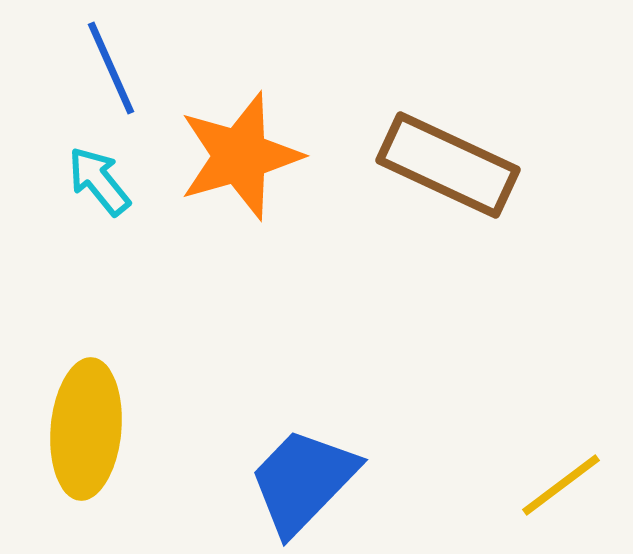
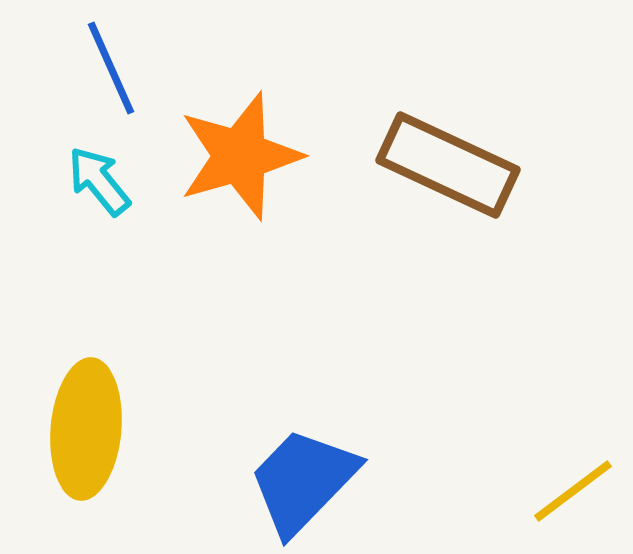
yellow line: moved 12 px right, 6 px down
